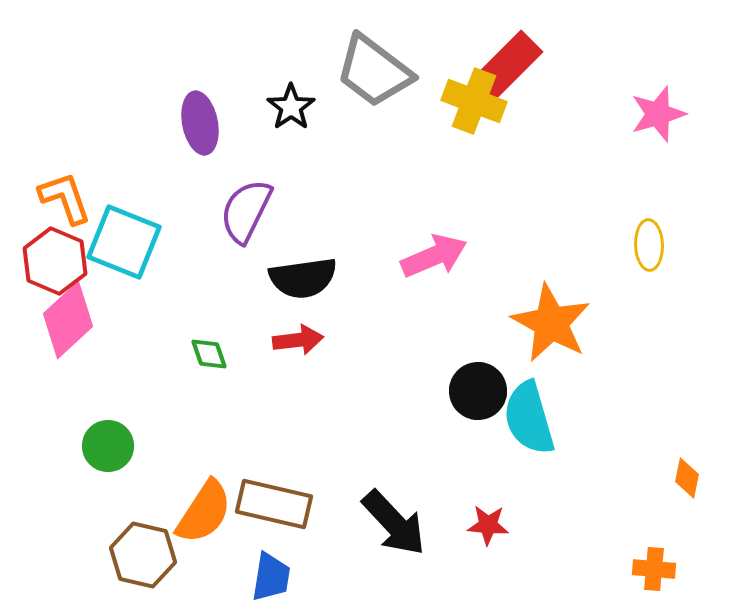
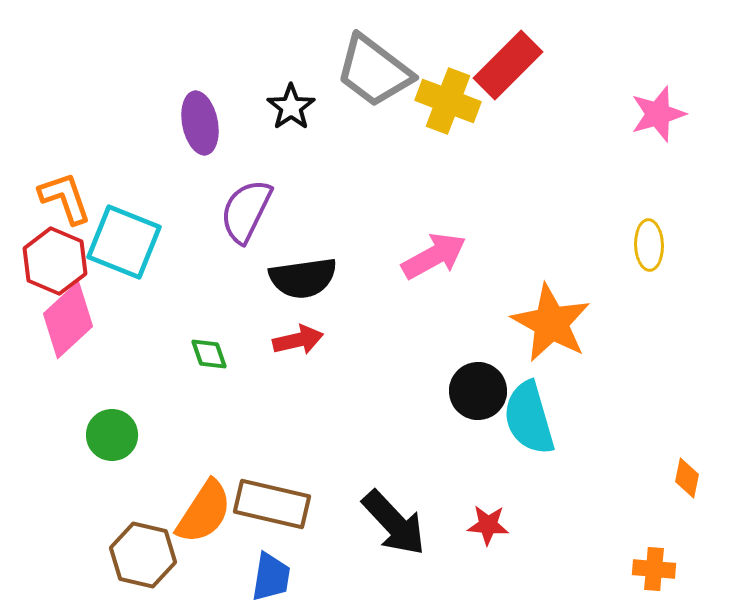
yellow cross: moved 26 px left
pink arrow: rotated 6 degrees counterclockwise
red arrow: rotated 6 degrees counterclockwise
green circle: moved 4 px right, 11 px up
brown rectangle: moved 2 px left
